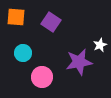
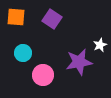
purple square: moved 1 px right, 3 px up
pink circle: moved 1 px right, 2 px up
